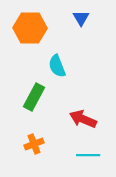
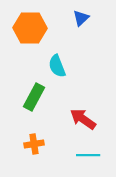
blue triangle: rotated 18 degrees clockwise
red arrow: rotated 12 degrees clockwise
orange cross: rotated 12 degrees clockwise
